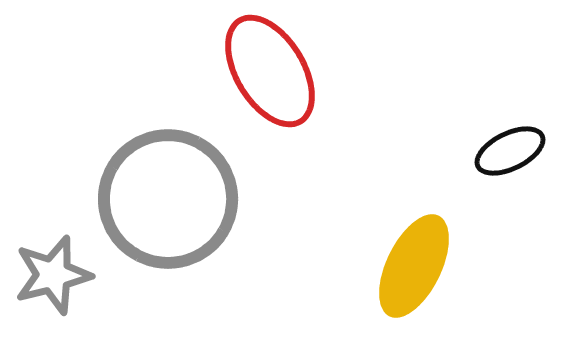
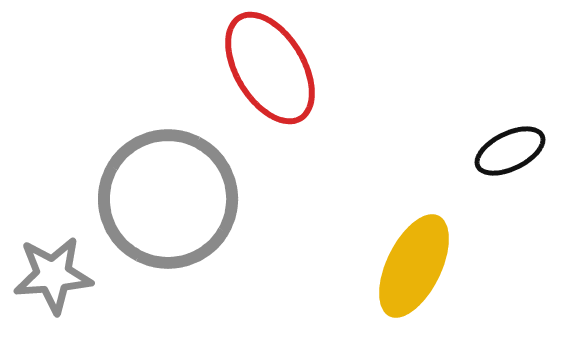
red ellipse: moved 3 px up
gray star: rotated 10 degrees clockwise
